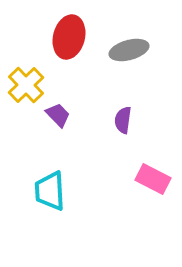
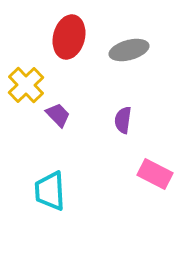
pink rectangle: moved 2 px right, 5 px up
